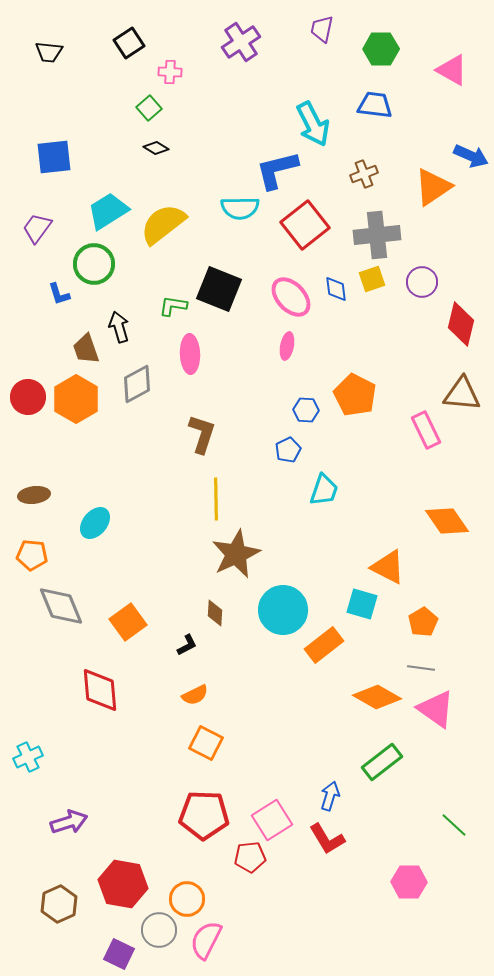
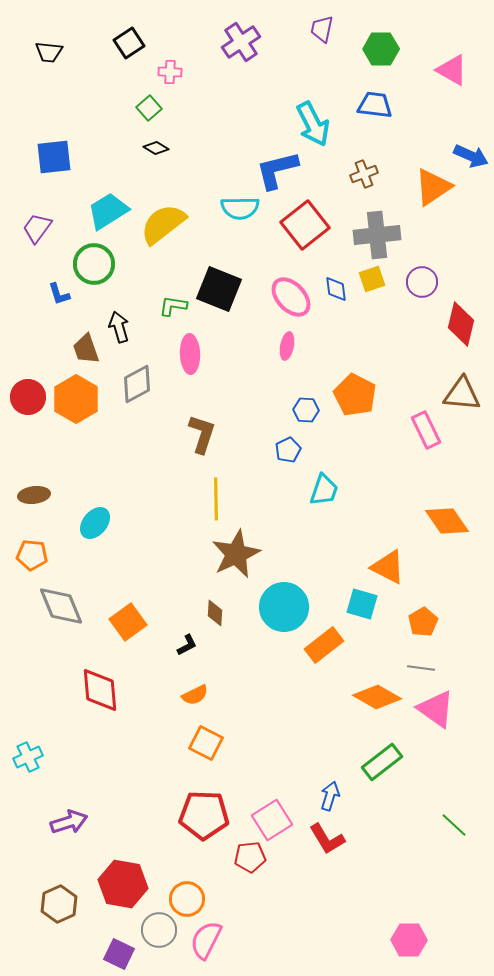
cyan circle at (283, 610): moved 1 px right, 3 px up
pink hexagon at (409, 882): moved 58 px down
